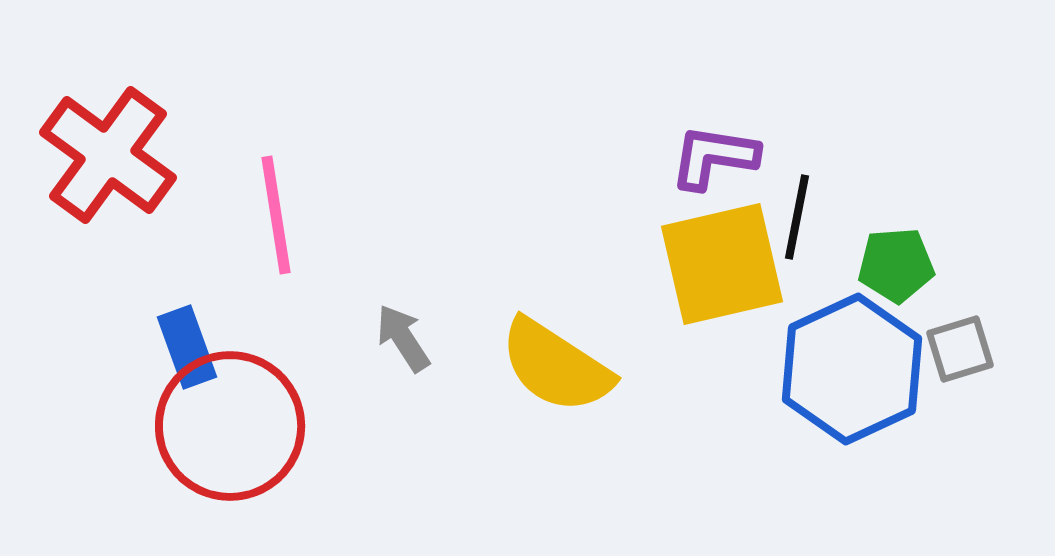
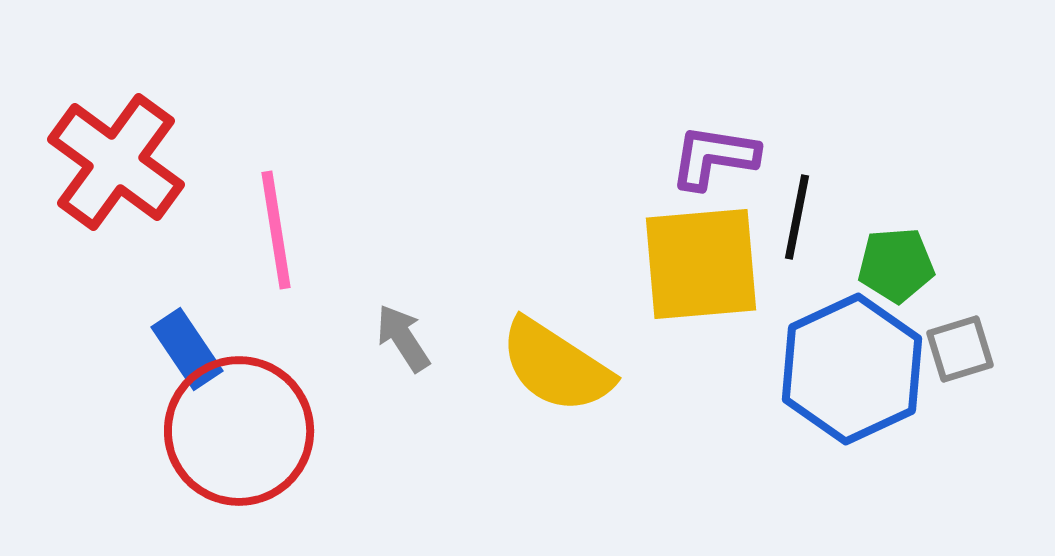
red cross: moved 8 px right, 7 px down
pink line: moved 15 px down
yellow square: moved 21 px left; rotated 8 degrees clockwise
blue rectangle: moved 2 px down; rotated 14 degrees counterclockwise
red circle: moved 9 px right, 5 px down
